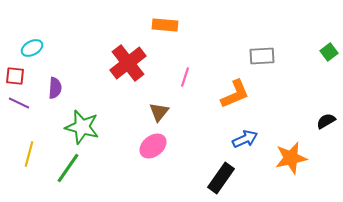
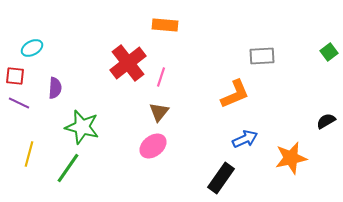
pink line: moved 24 px left
